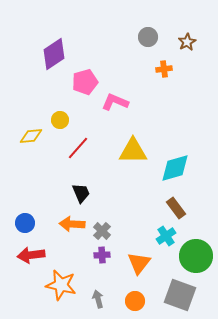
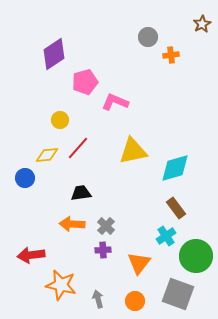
brown star: moved 15 px right, 18 px up
orange cross: moved 7 px right, 14 px up
yellow diamond: moved 16 px right, 19 px down
yellow triangle: rotated 12 degrees counterclockwise
black trapezoid: rotated 75 degrees counterclockwise
blue circle: moved 45 px up
gray cross: moved 4 px right, 5 px up
purple cross: moved 1 px right, 5 px up
gray square: moved 2 px left, 1 px up
